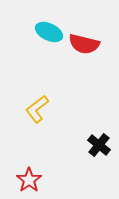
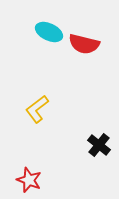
red star: rotated 15 degrees counterclockwise
